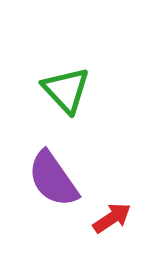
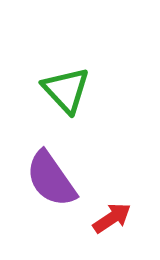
purple semicircle: moved 2 px left
